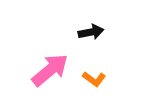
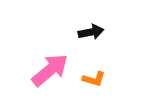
orange L-shape: rotated 20 degrees counterclockwise
